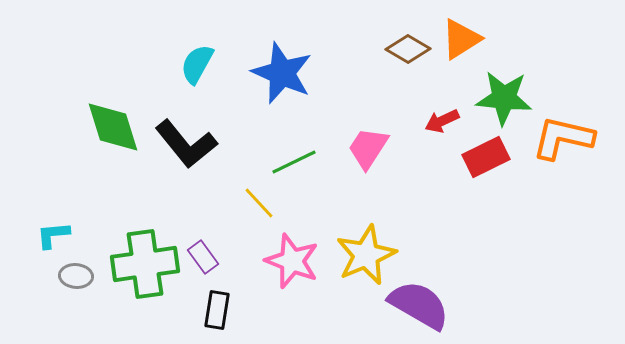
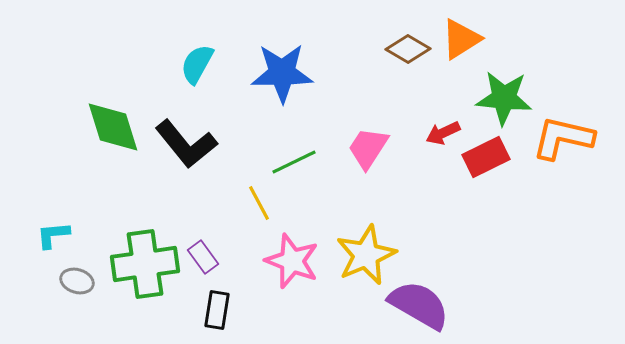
blue star: rotated 24 degrees counterclockwise
red arrow: moved 1 px right, 12 px down
yellow line: rotated 15 degrees clockwise
gray ellipse: moved 1 px right, 5 px down; rotated 12 degrees clockwise
